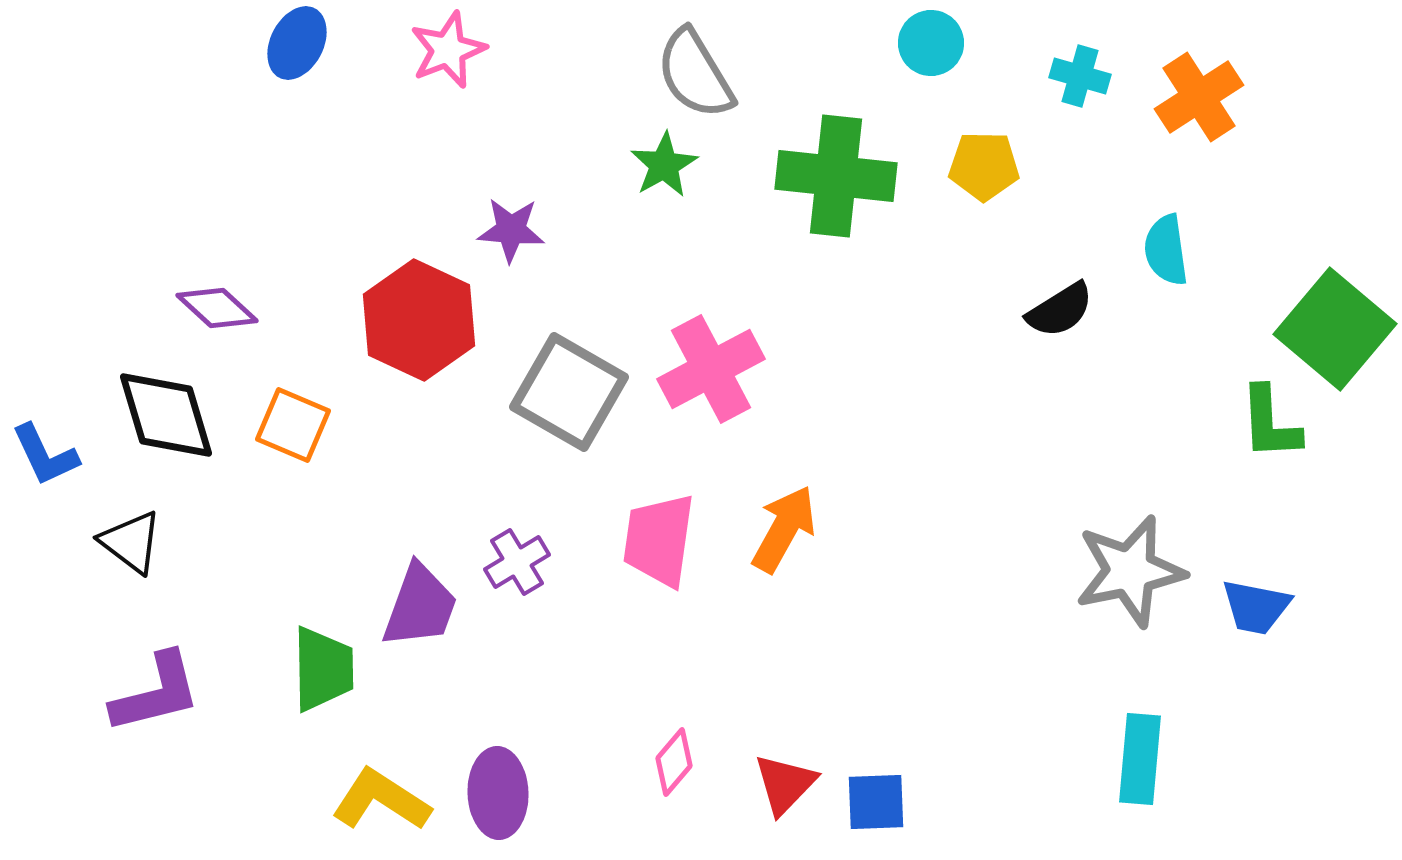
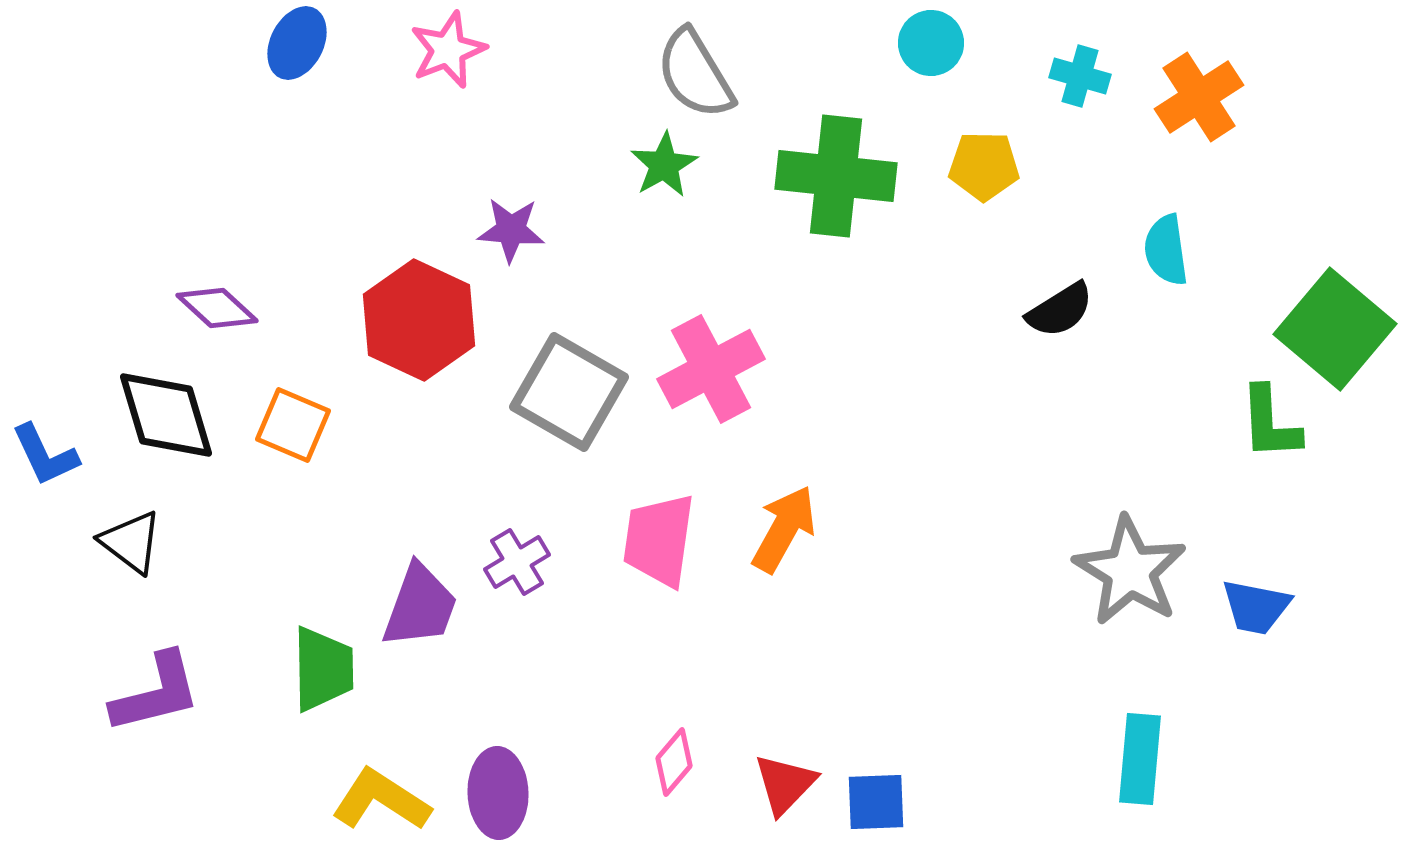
gray star: rotated 28 degrees counterclockwise
